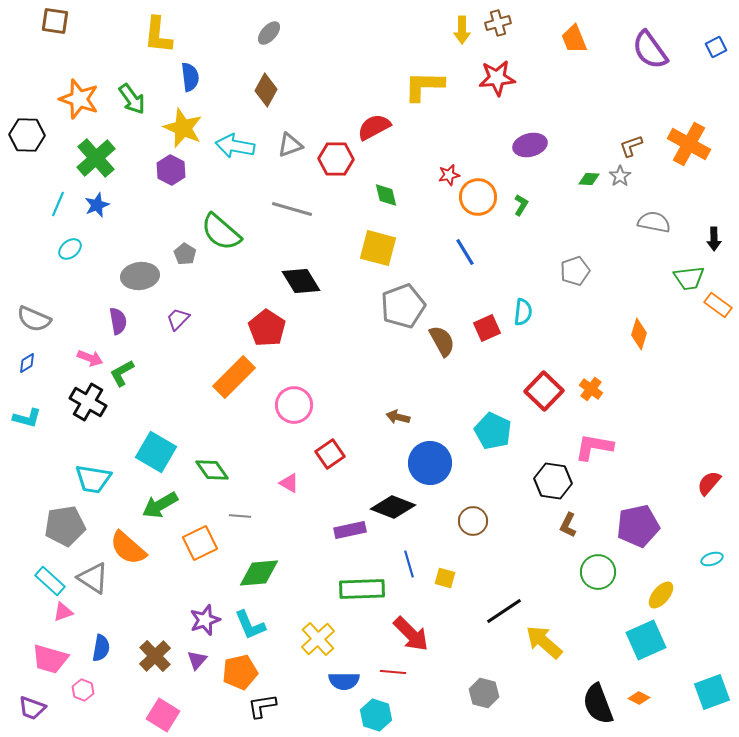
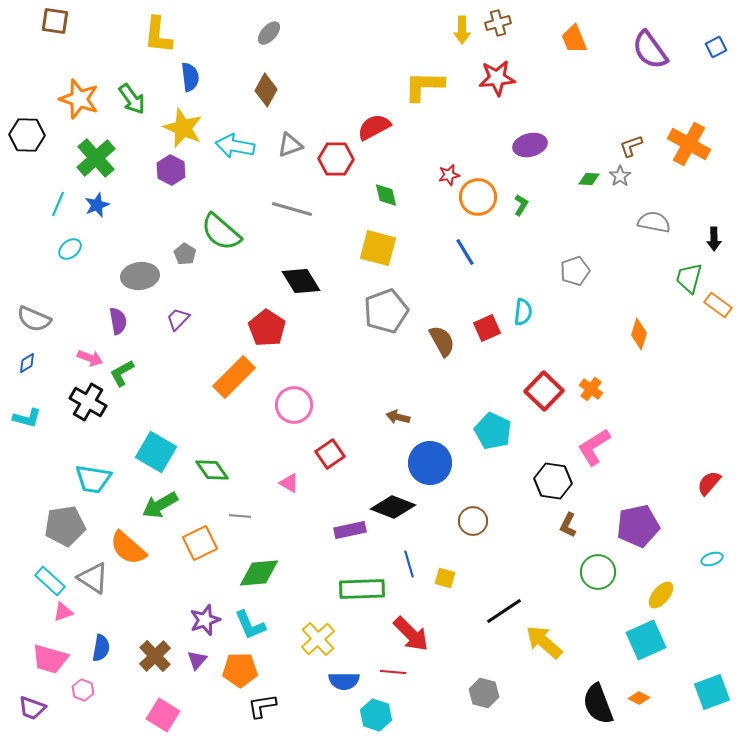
green trapezoid at (689, 278): rotated 112 degrees clockwise
gray pentagon at (403, 306): moved 17 px left, 5 px down
pink L-shape at (594, 447): rotated 42 degrees counterclockwise
orange pentagon at (240, 672): moved 2 px up; rotated 12 degrees clockwise
